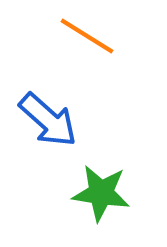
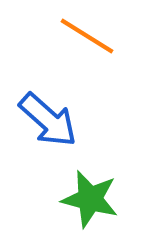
green star: moved 11 px left, 6 px down; rotated 6 degrees clockwise
